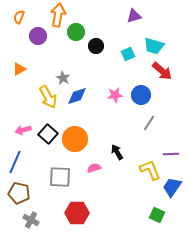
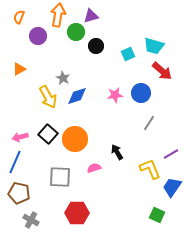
purple triangle: moved 43 px left
blue circle: moved 2 px up
pink arrow: moved 3 px left, 7 px down
purple line: rotated 28 degrees counterclockwise
yellow L-shape: moved 1 px up
